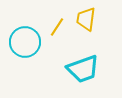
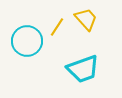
yellow trapezoid: rotated 130 degrees clockwise
cyan circle: moved 2 px right, 1 px up
